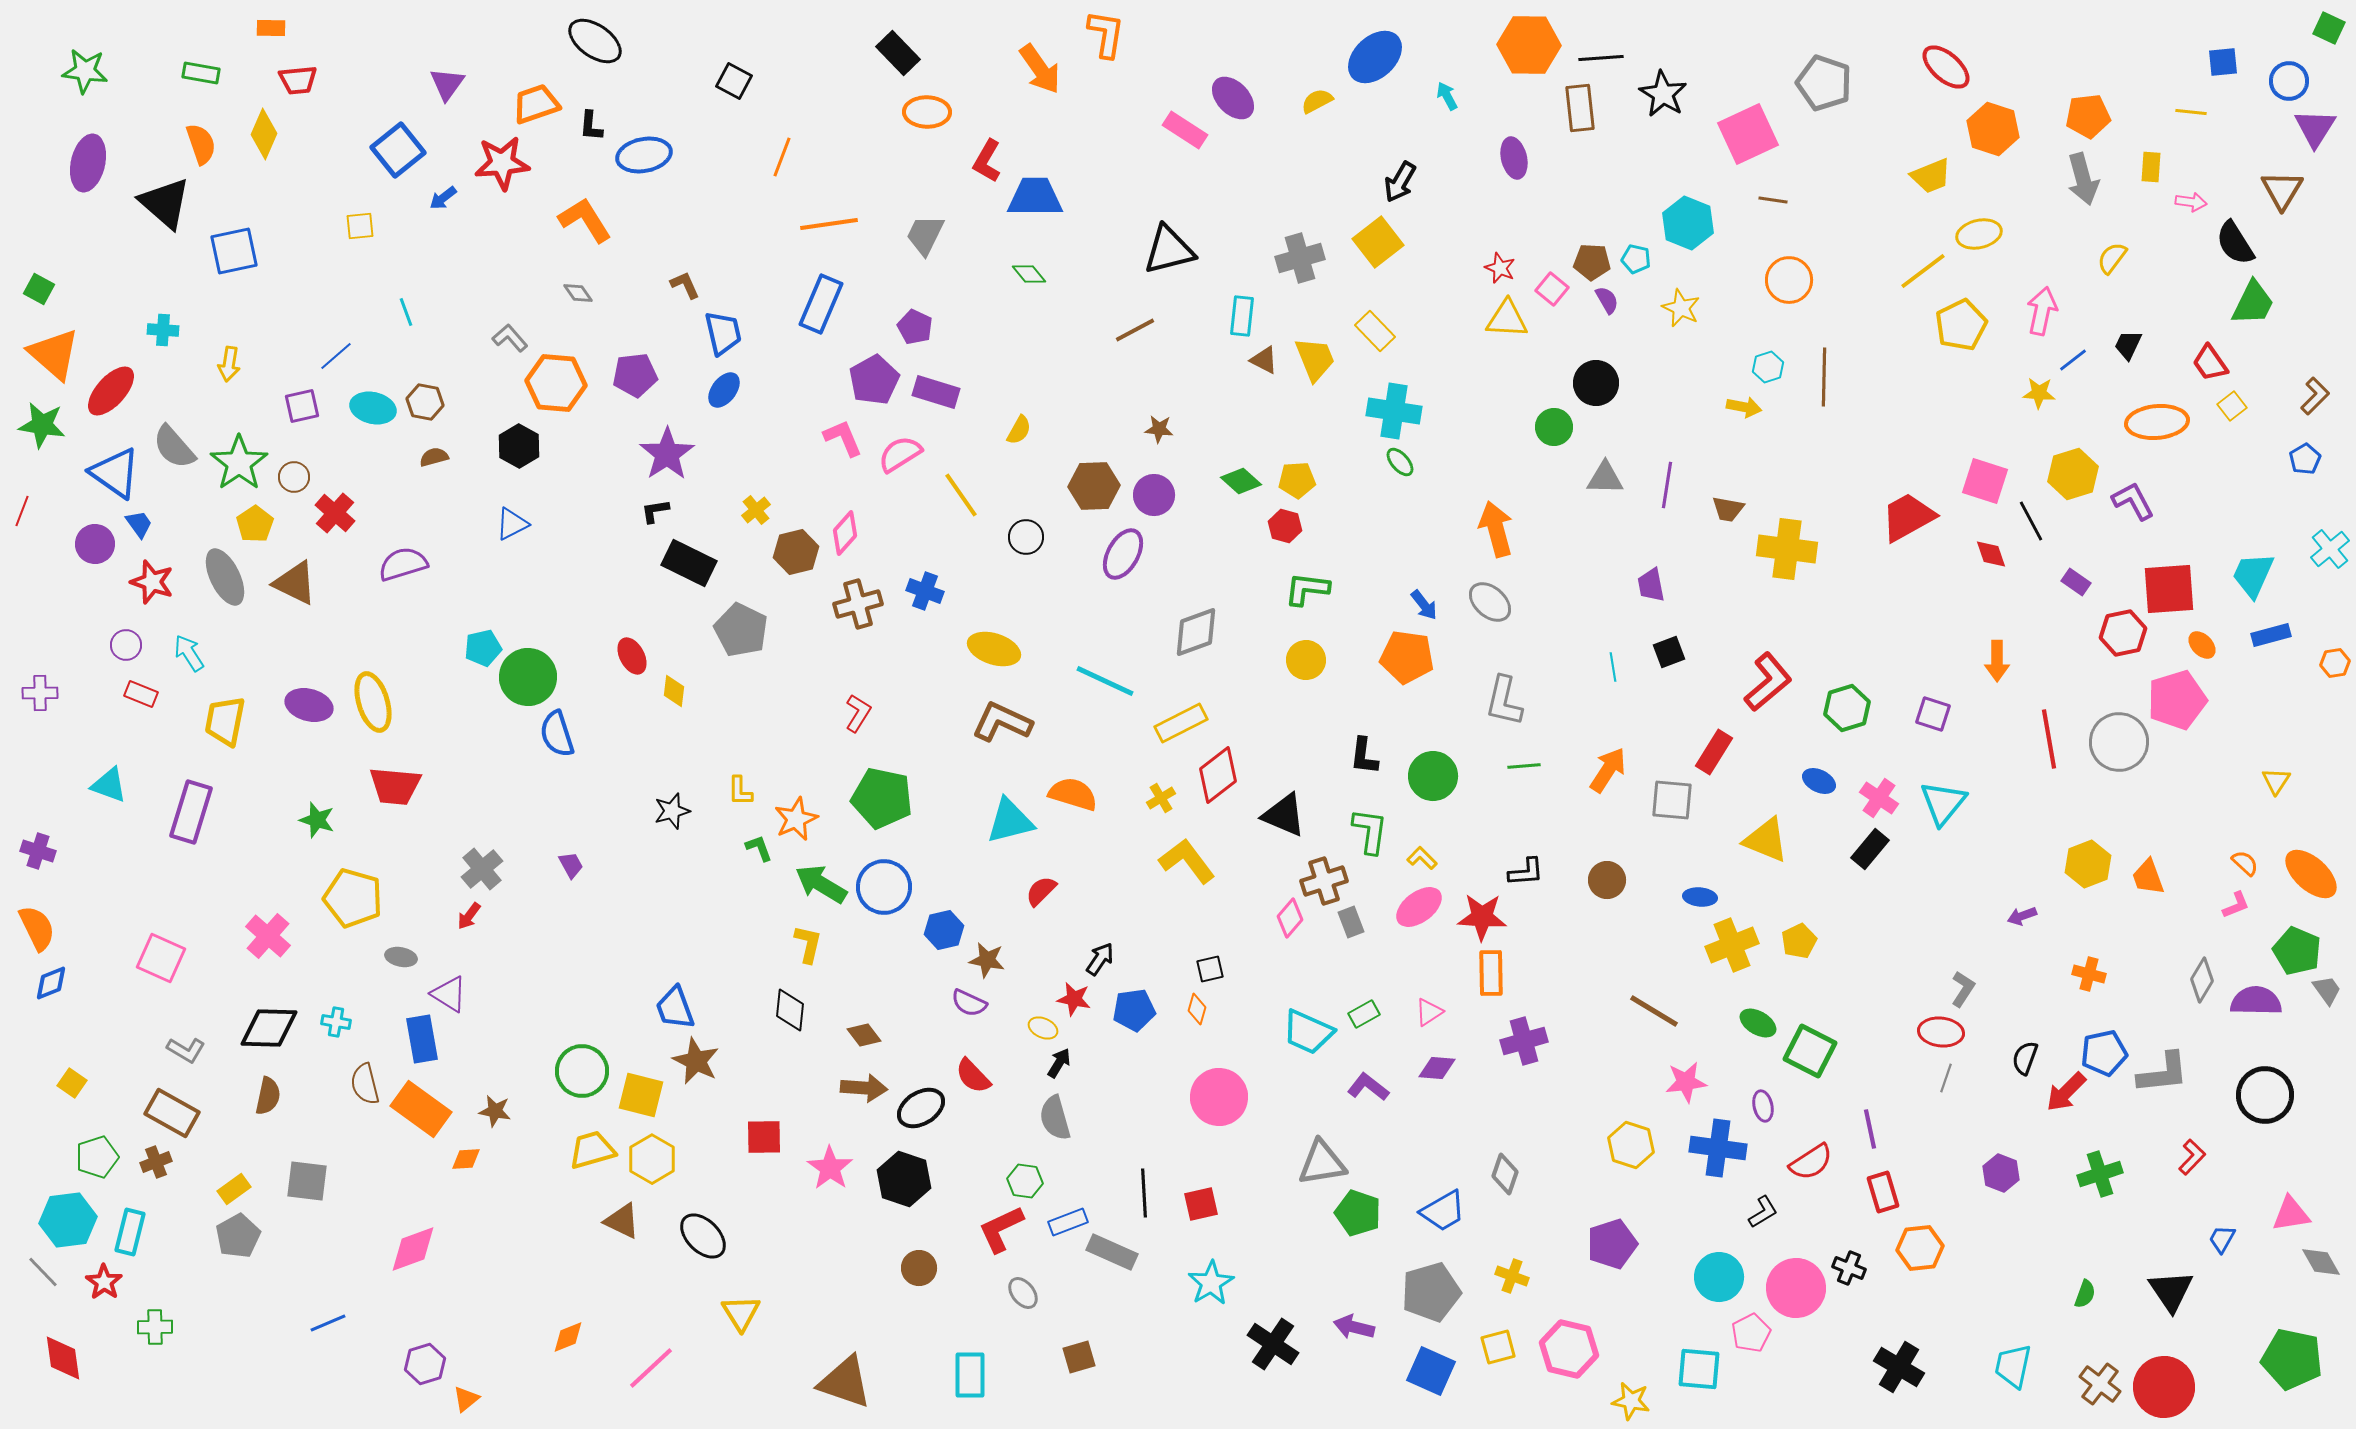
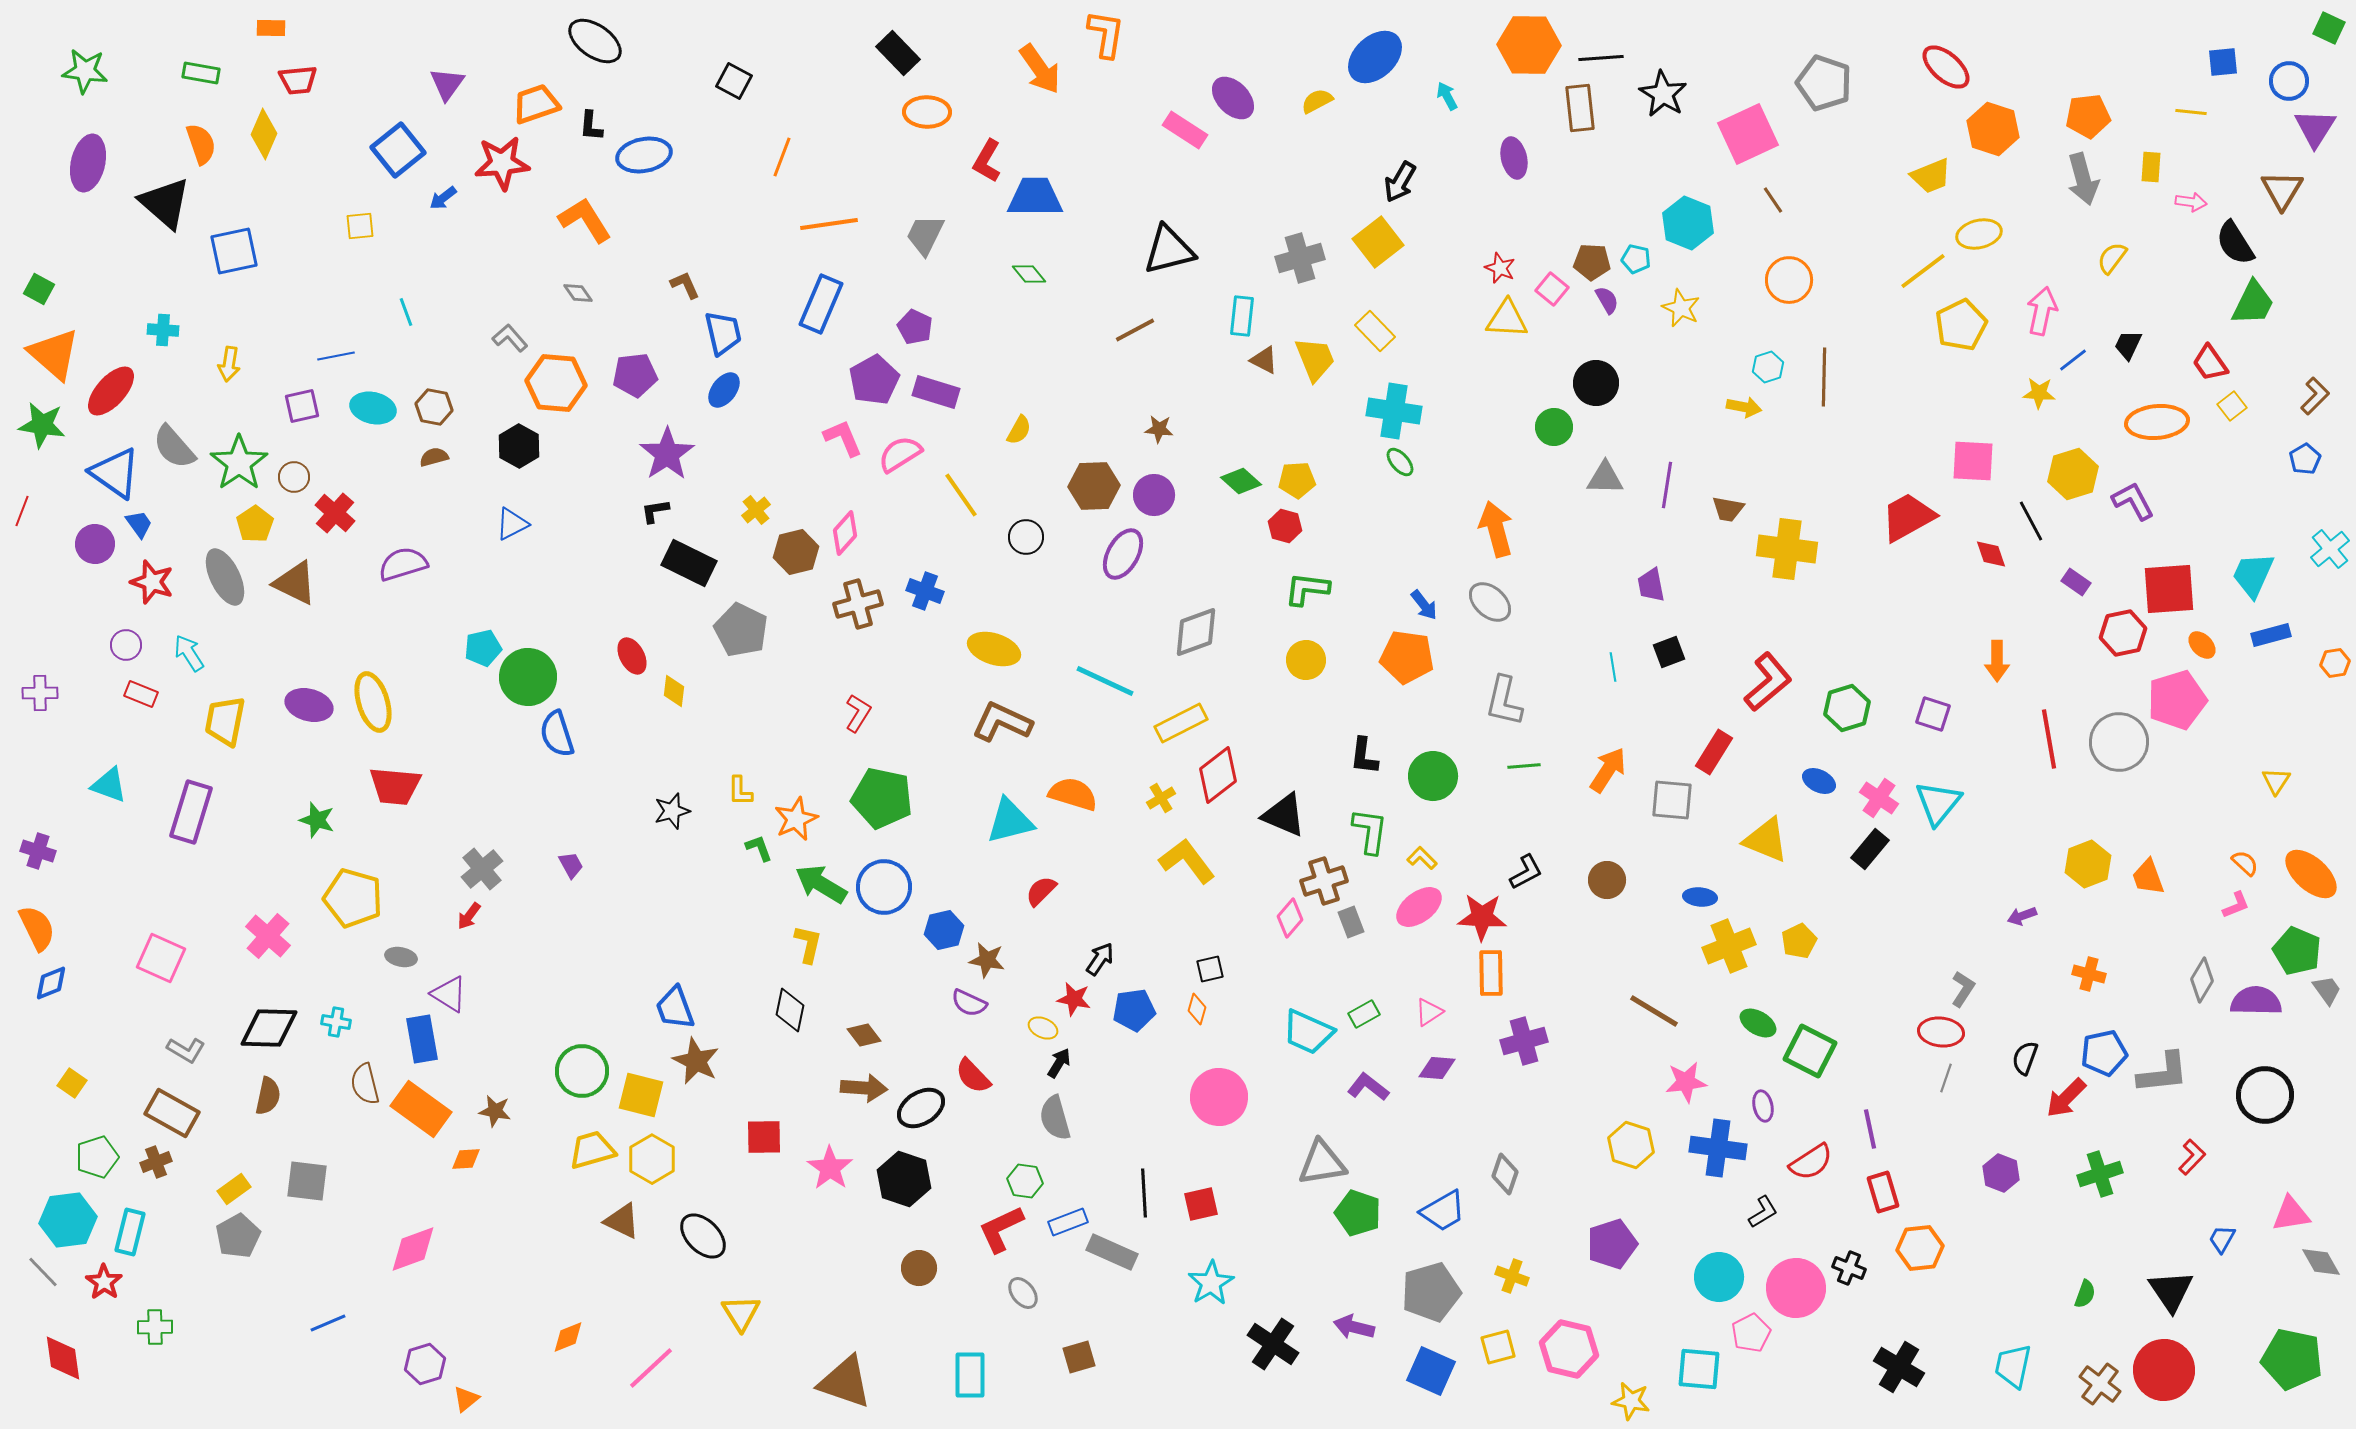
brown line at (1773, 200): rotated 48 degrees clockwise
blue line at (336, 356): rotated 30 degrees clockwise
brown hexagon at (425, 402): moved 9 px right, 5 px down
pink square at (1985, 481): moved 12 px left, 20 px up; rotated 15 degrees counterclockwise
cyan triangle at (1943, 803): moved 5 px left
black L-shape at (1526, 872): rotated 24 degrees counterclockwise
yellow cross at (1732, 945): moved 3 px left, 1 px down
black diamond at (790, 1010): rotated 6 degrees clockwise
red arrow at (2066, 1092): moved 6 px down
red circle at (2164, 1387): moved 17 px up
